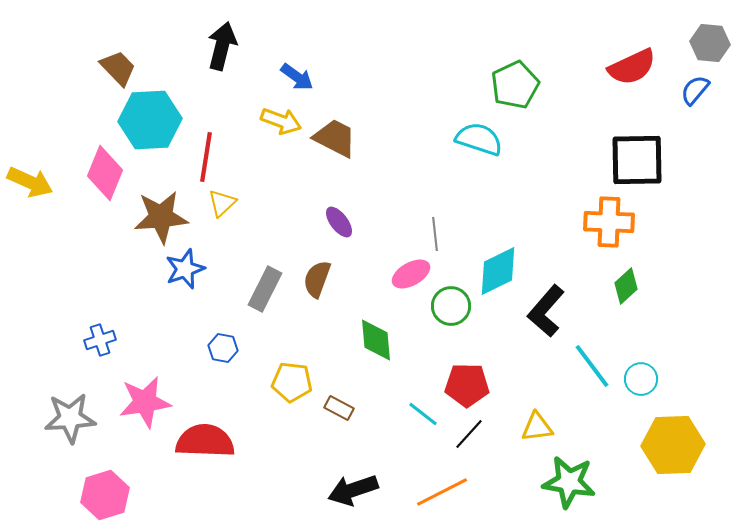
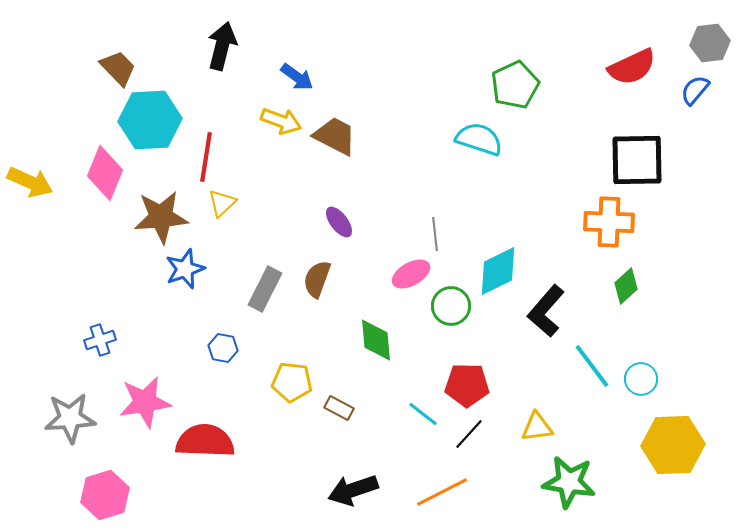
gray hexagon at (710, 43): rotated 12 degrees counterclockwise
brown trapezoid at (335, 138): moved 2 px up
